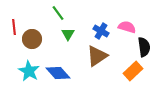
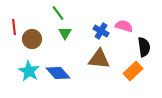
pink semicircle: moved 3 px left, 1 px up
green triangle: moved 3 px left, 1 px up
brown triangle: moved 2 px right, 3 px down; rotated 40 degrees clockwise
